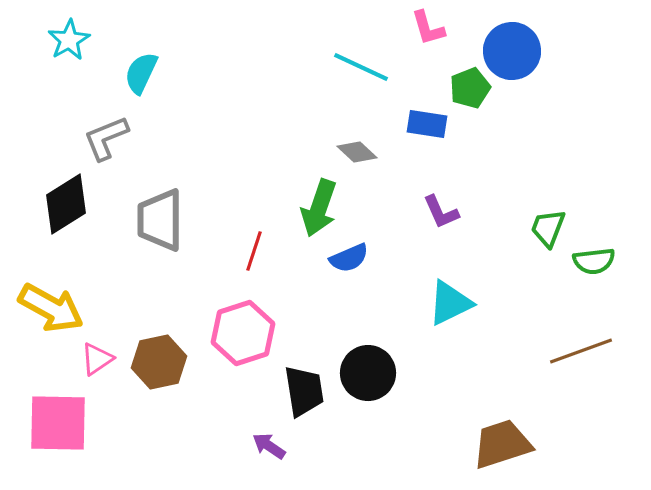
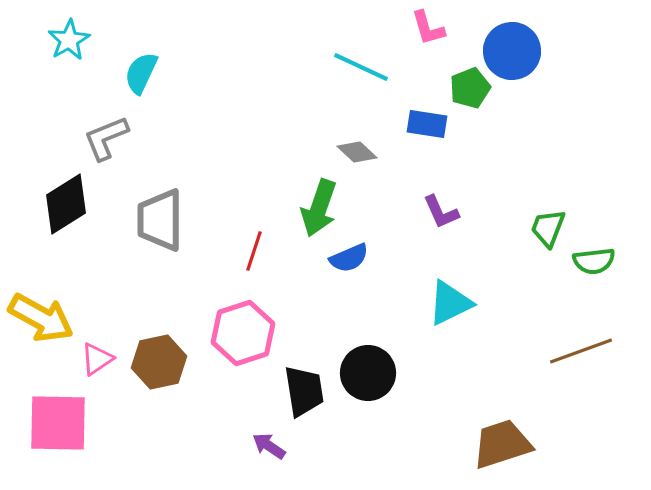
yellow arrow: moved 10 px left, 10 px down
